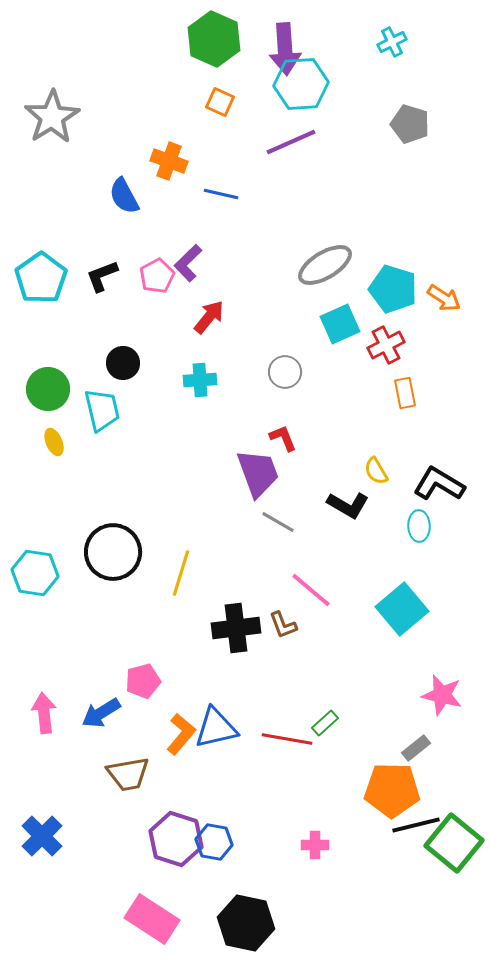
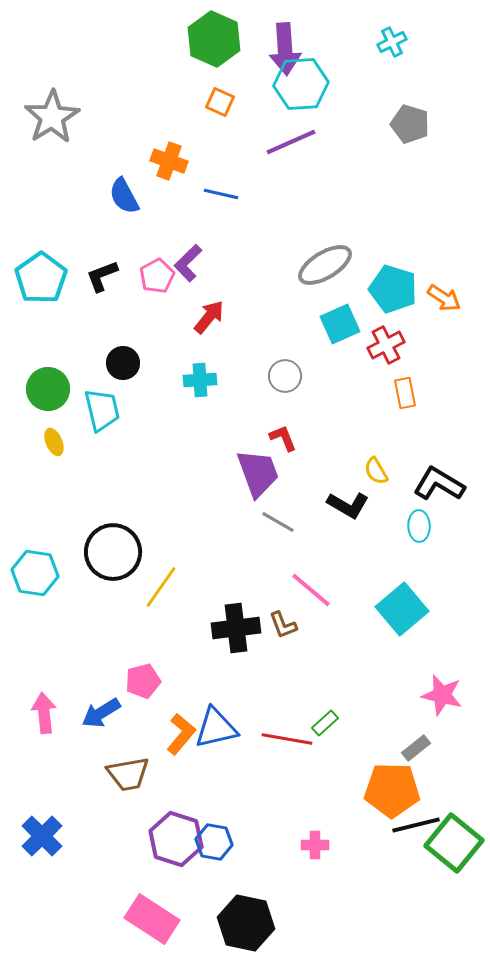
gray circle at (285, 372): moved 4 px down
yellow line at (181, 573): moved 20 px left, 14 px down; rotated 18 degrees clockwise
